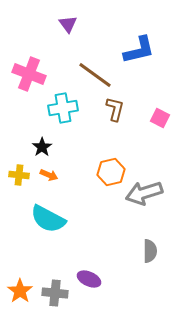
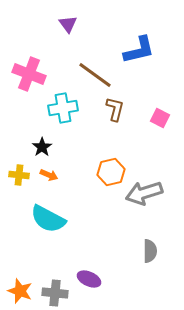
orange star: rotated 15 degrees counterclockwise
